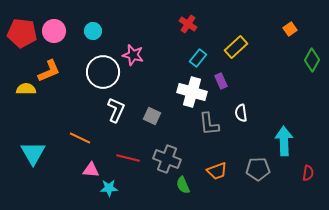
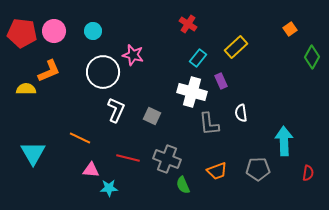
green diamond: moved 3 px up
